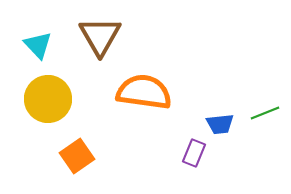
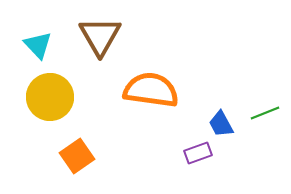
orange semicircle: moved 7 px right, 2 px up
yellow circle: moved 2 px right, 2 px up
blue trapezoid: moved 1 px right; rotated 68 degrees clockwise
purple rectangle: moved 4 px right; rotated 48 degrees clockwise
